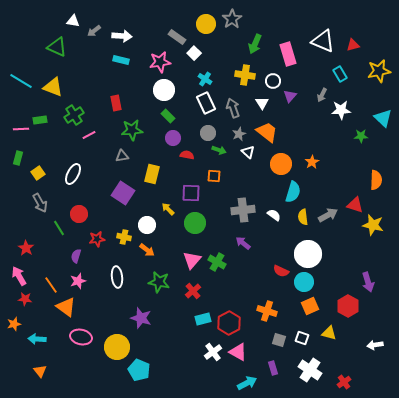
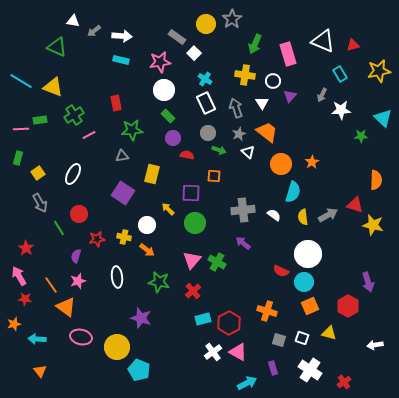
gray arrow at (233, 108): moved 3 px right
